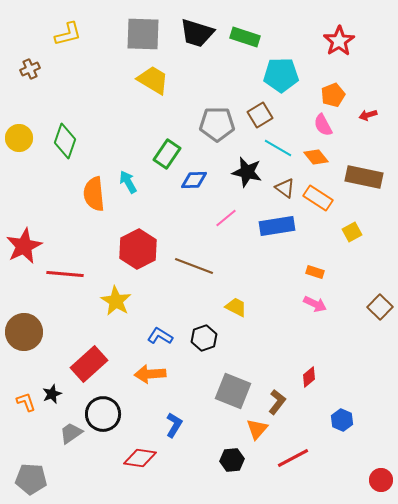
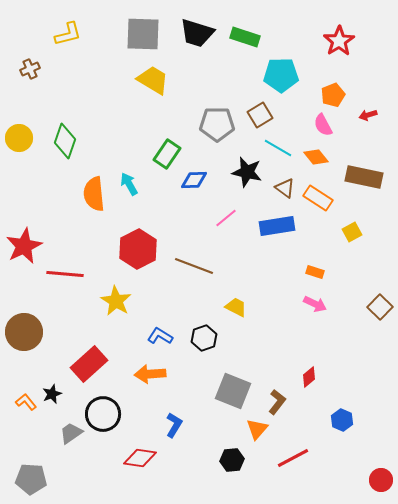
cyan arrow at (128, 182): moved 1 px right, 2 px down
orange L-shape at (26, 402): rotated 20 degrees counterclockwise
